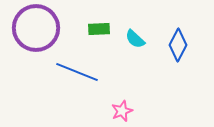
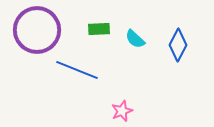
purple circle: moved 1 px right, 2 px down
blue line: moved 2 px up
